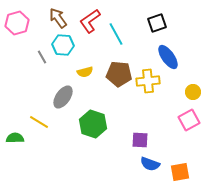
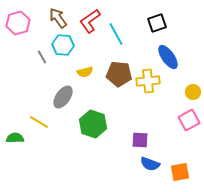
pink hexagon: moved 1 px right
